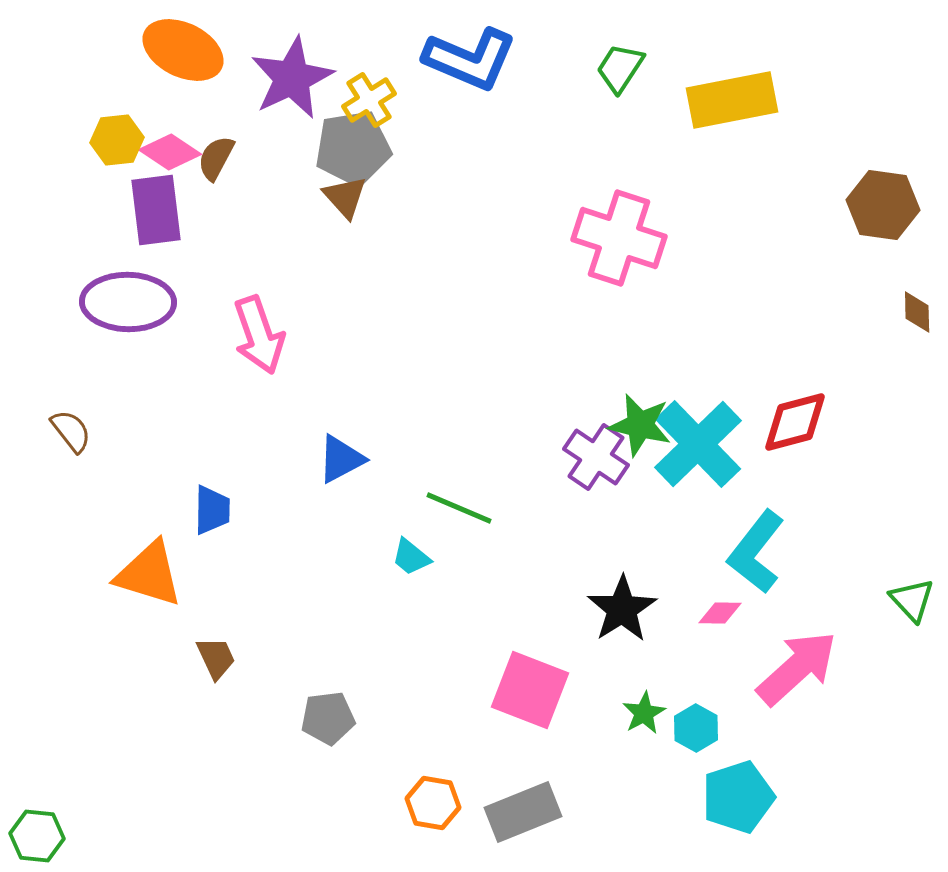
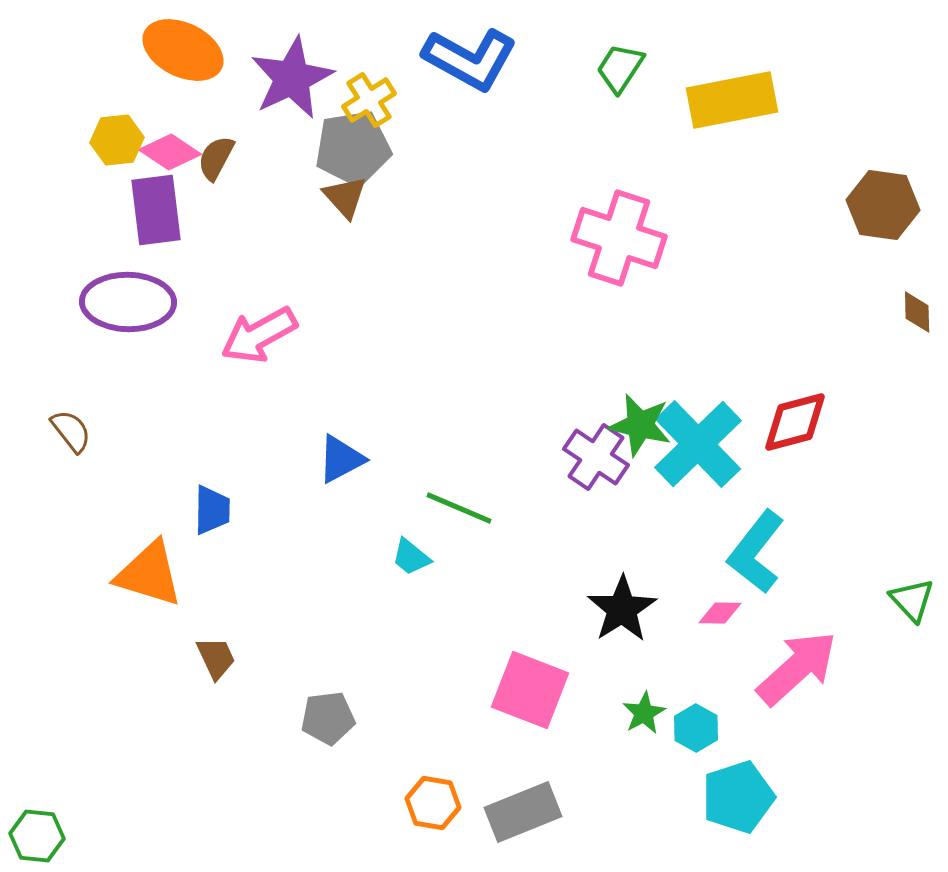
blue L-shape at (470, 59): rotated 6 degrees clockwise
pink arrow at (259, 335): rotated 80 degrees clockwise
